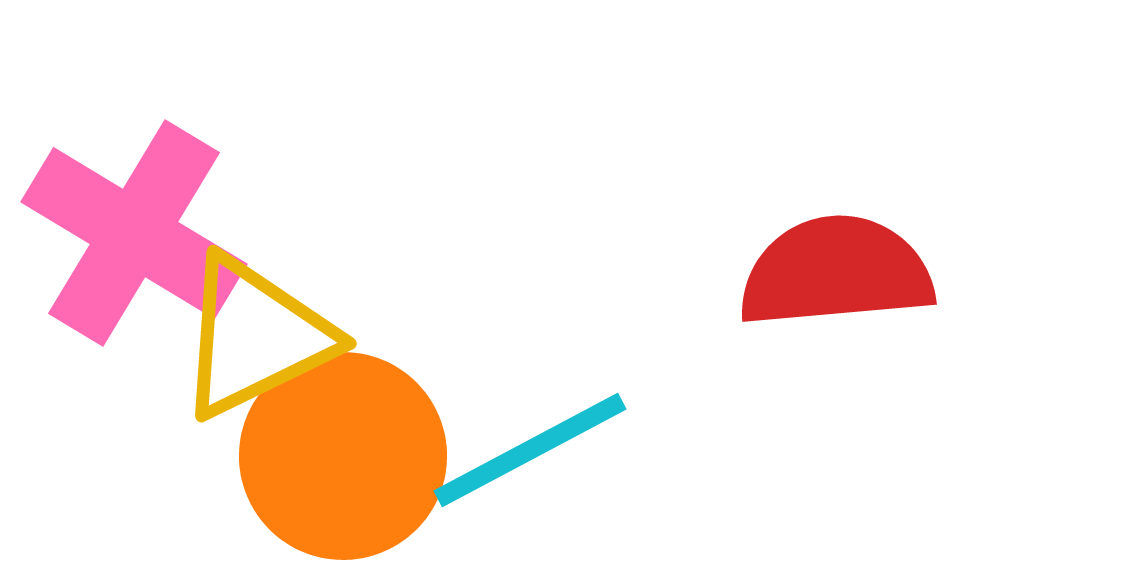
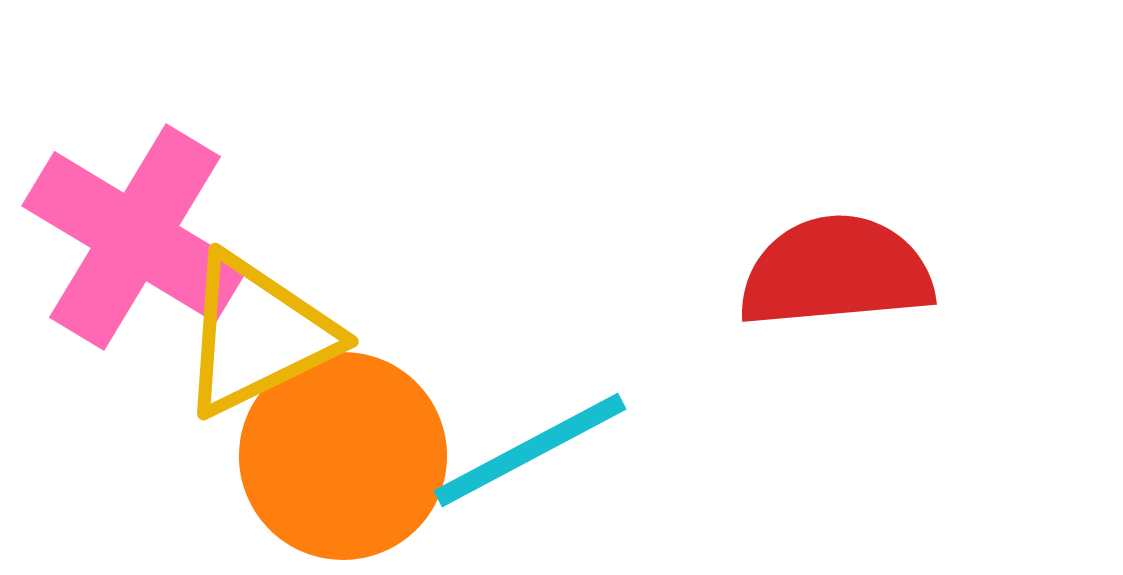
pink cross: moved 1 px right, 4 px down
yellow triangle: moved 2 px right, 2 px up
